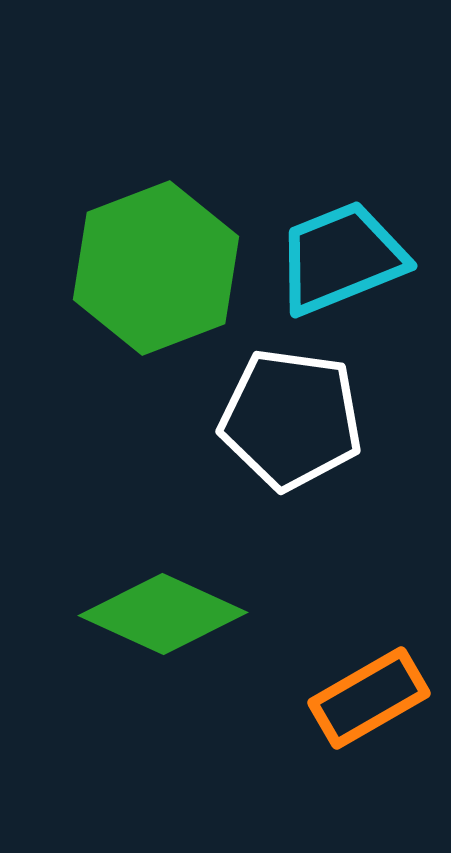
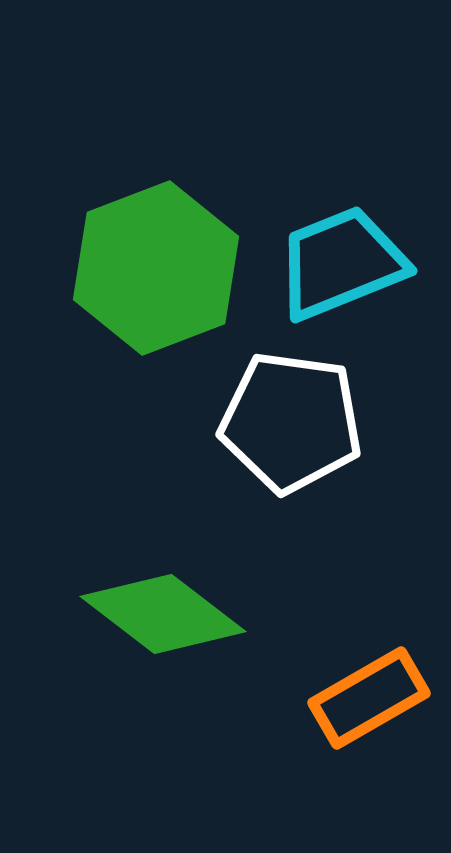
cyan trapezoid: moved 5 px down
white pentagon: moved 3 px down
green diamond: rotated 13 degrees clockwise
